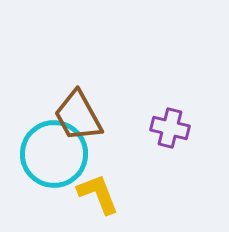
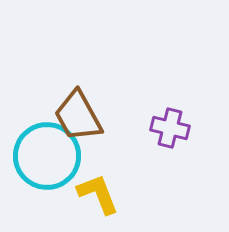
cyan circle: moved 7 px left, 2 px down
